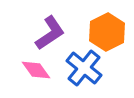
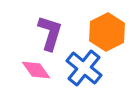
purple L-shape: rotated 39 degrees counterclockwise
